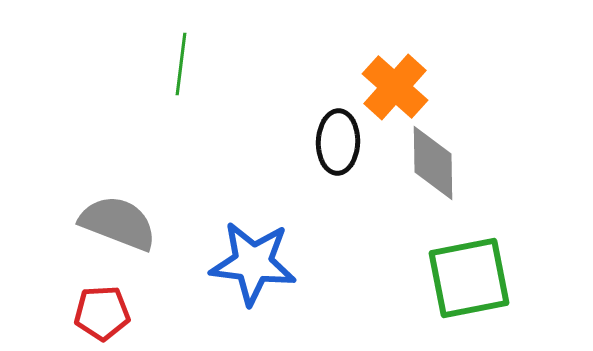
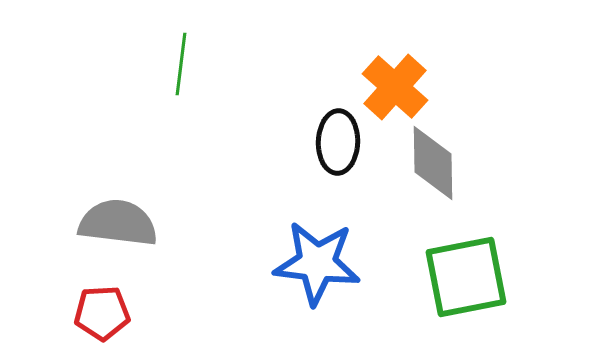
gray semicircle: rotated 14 degrees counterclockwise
blue star: moved 64 px right
green square: moved 3 px left, 1 px up
